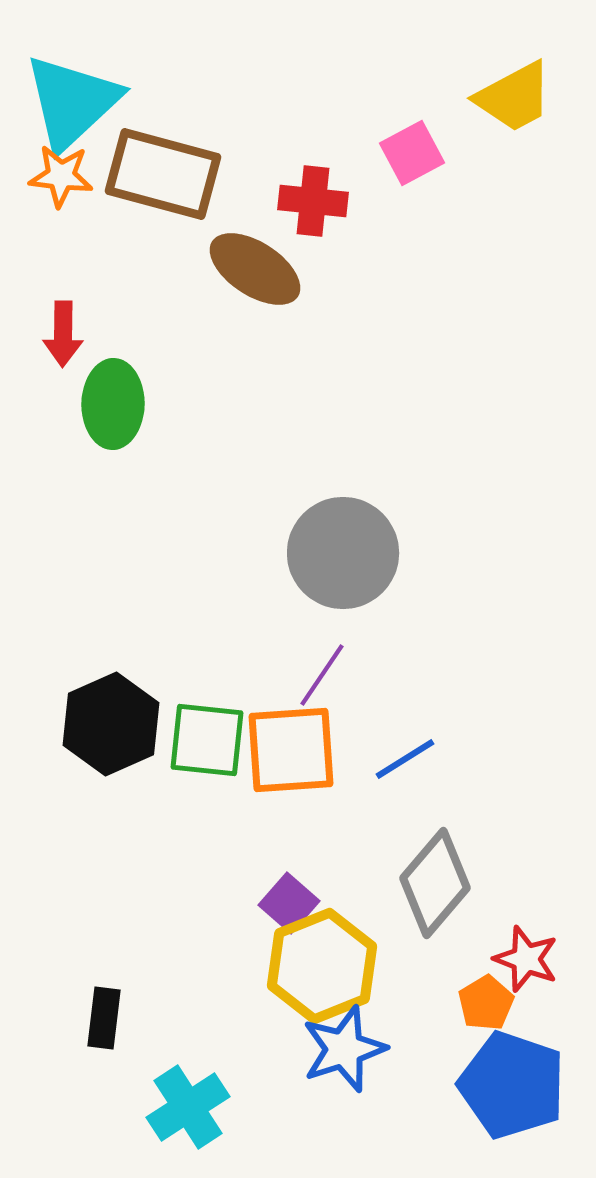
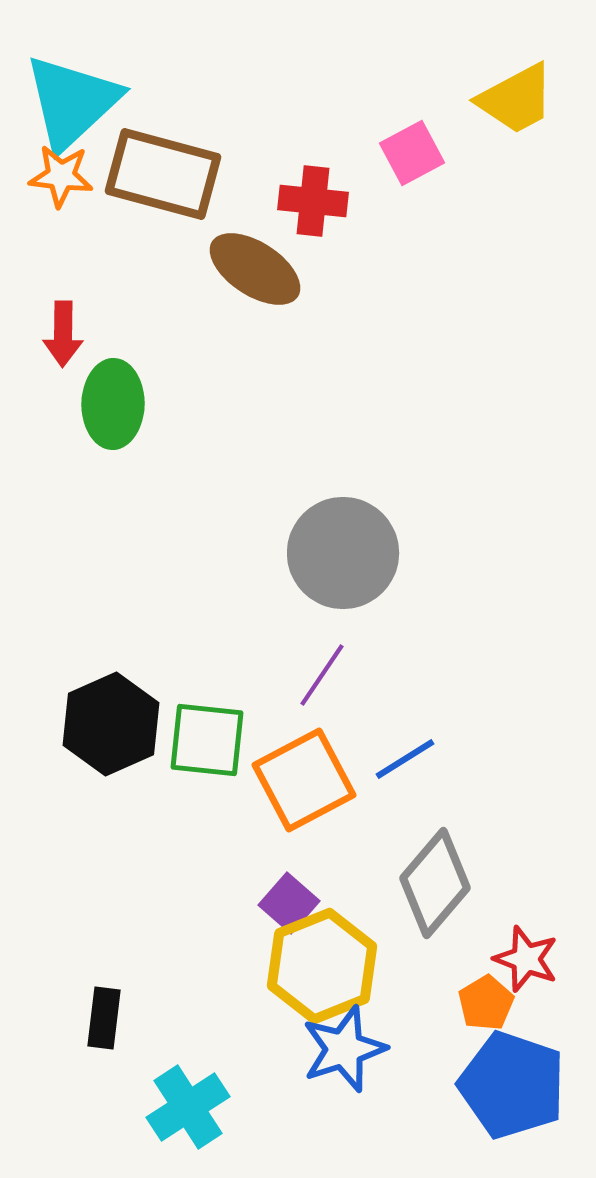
yellow trapezoid: moved 2 px right, 2 px down
orange square: moved 13 px right, 30 px down; rotated 24 degrees counterclockwise
